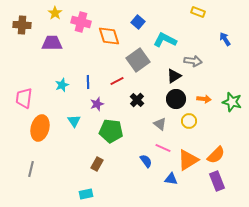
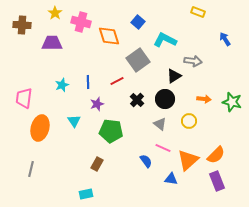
black circle: moved 11 px left
orange triangle: rotated 10 degrees counterclockwise
